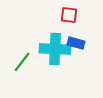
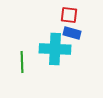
blue rectangle: moved 4 px left, 10 px up
green line: rotated 40 degrees counterclockwise
